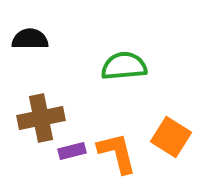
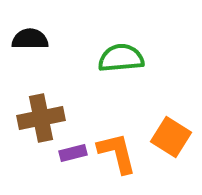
green semicircle: moved 3 px left, 8 px up
purple rectangle: moved 1 px right, 2 px down
